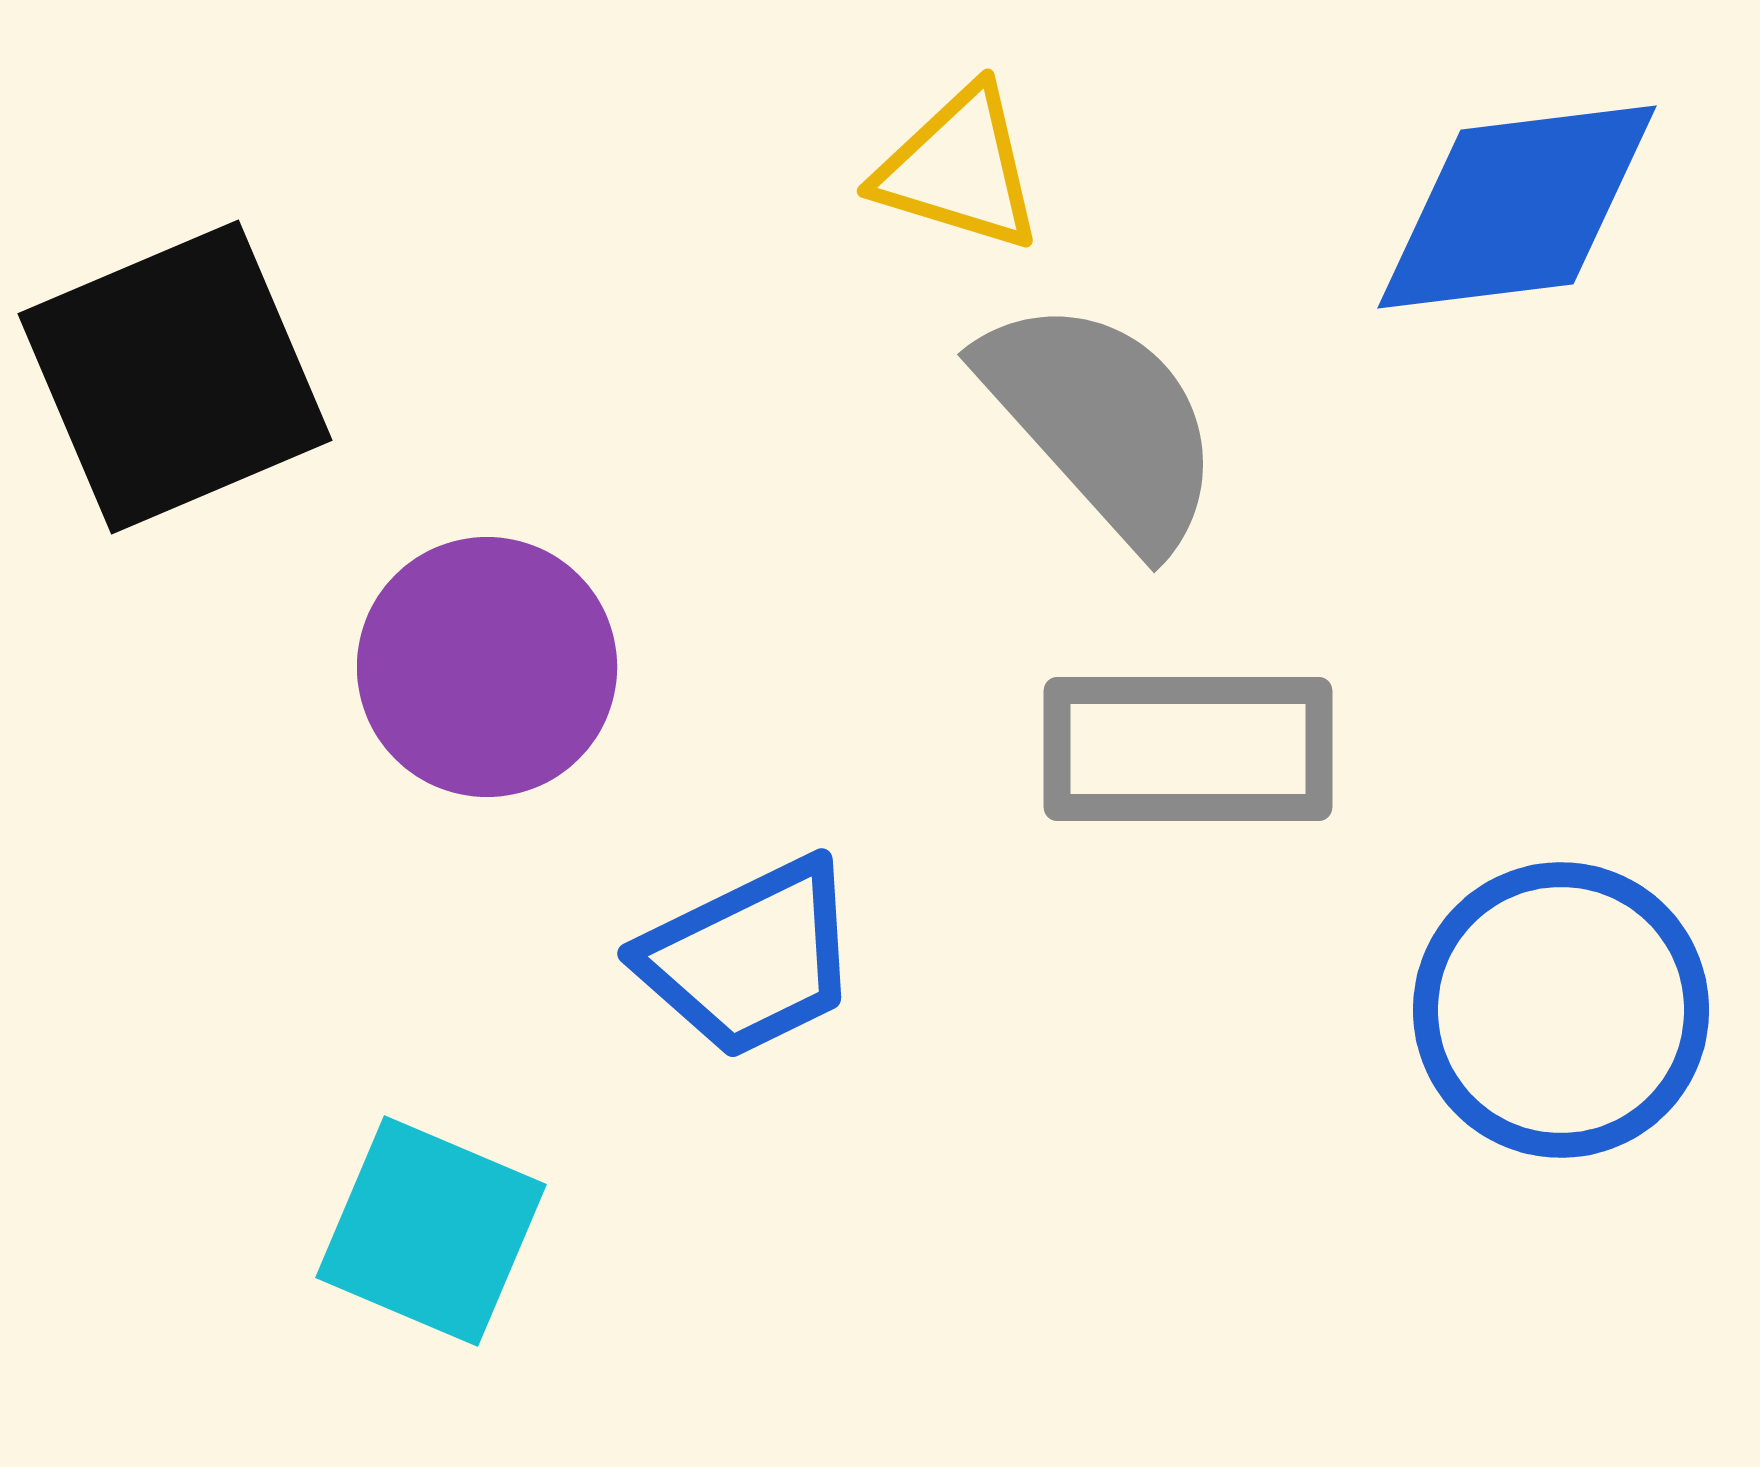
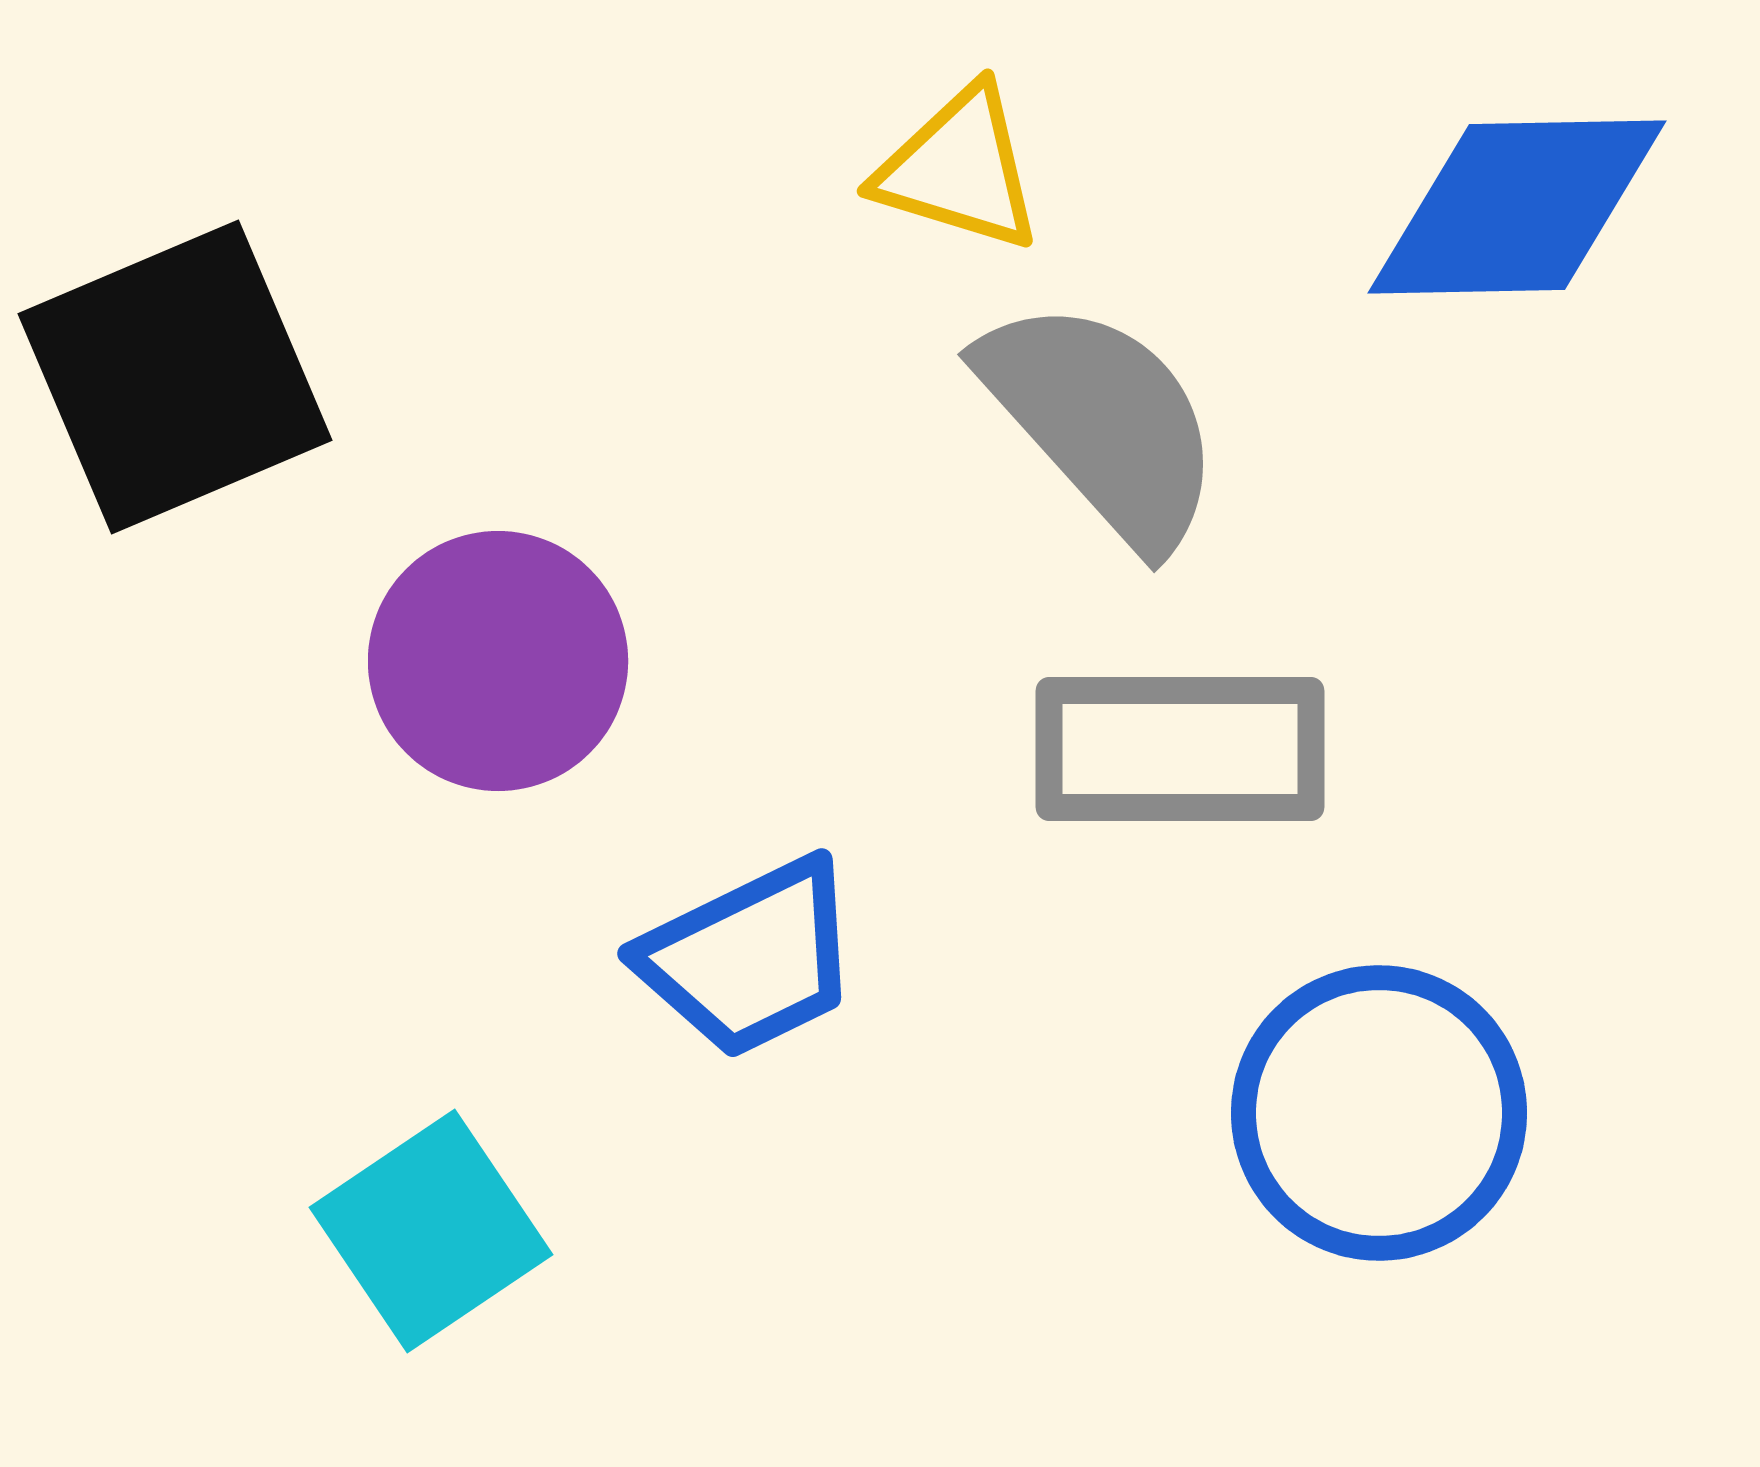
blue diamond: rotated 6 degrees clockwise
purple circle: moved 11 px right, 6 px up
gray rectangle: moved 8 px left
blue circle: moved 182 px left, 103 px down
cyan square: rotated 33 degrees clockwise
